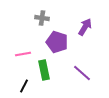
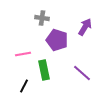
purple pentagon: moved 2 px up
